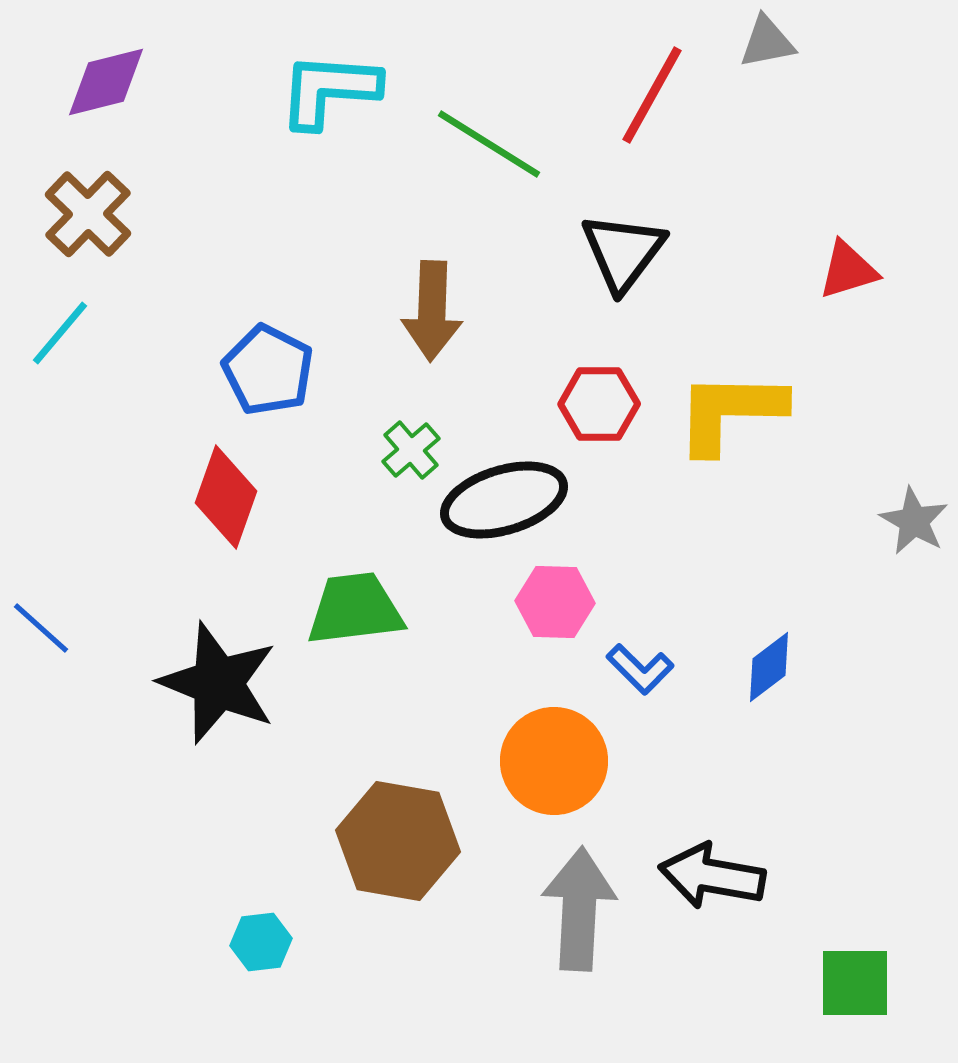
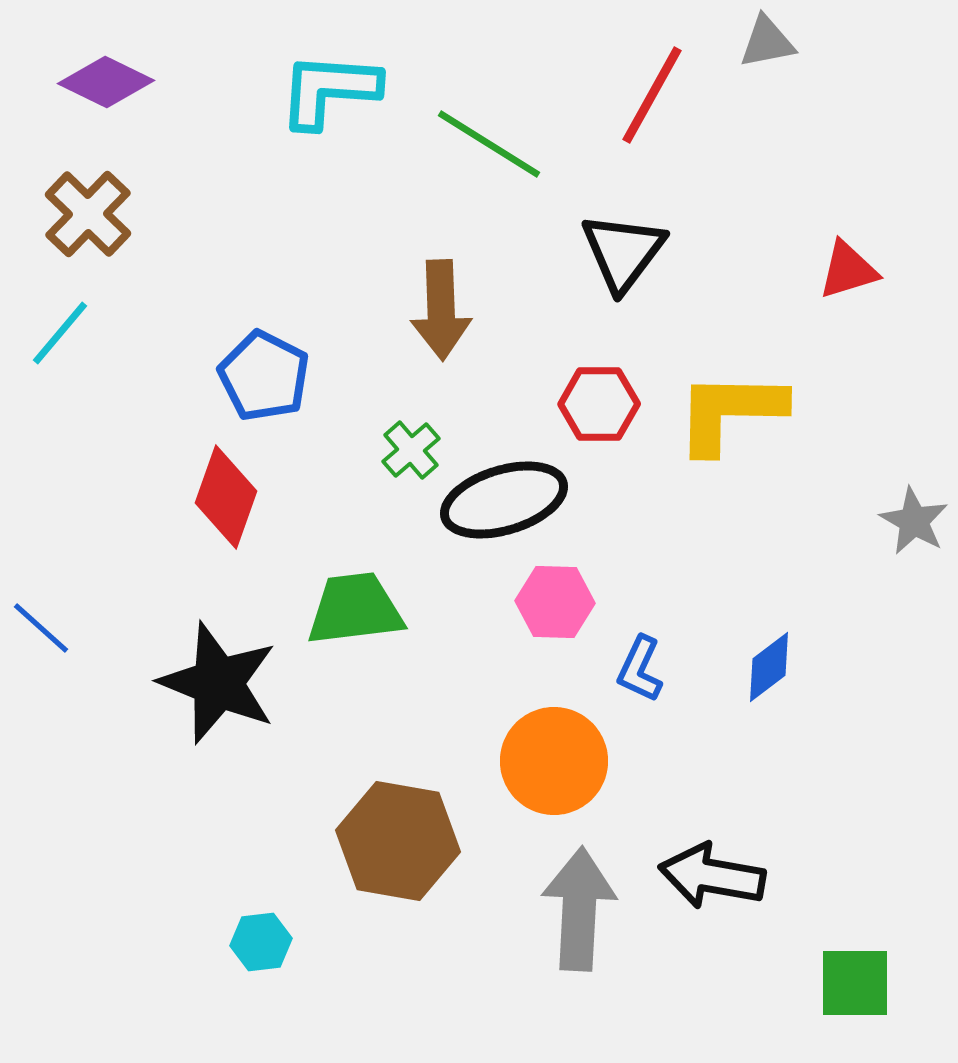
purple diamond: rotated 40 degrees clockwise
brown arrow: moved 9 px right, 1 px up; rotated 4 degrees counterclockwise
blue pentagon: moved 4 px left, 6 px down
blue L-shape: rotated 70 degrees clockwise
